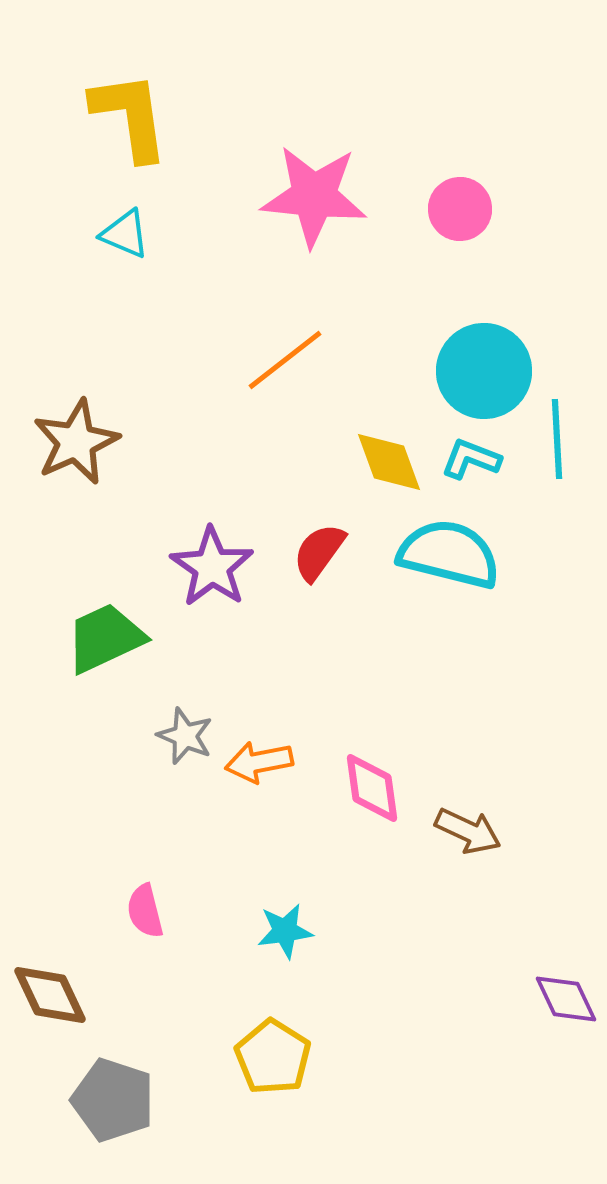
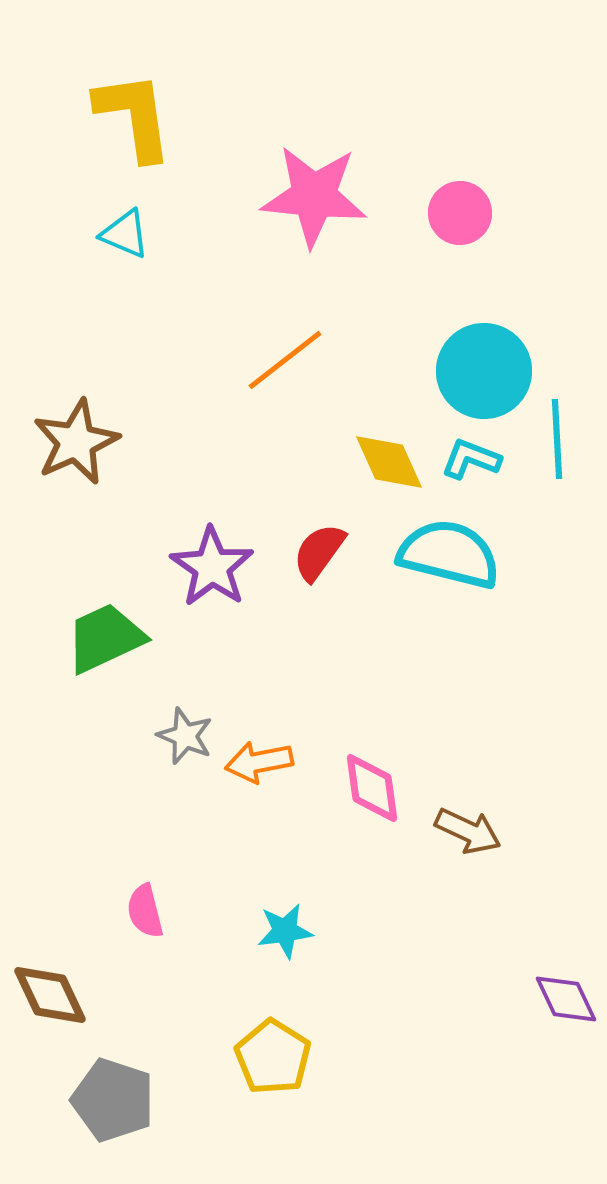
yellow L-shape: moved 4 px right
pink circle: moved 4 px down
yellow diamond: rotated 4 degrees counterclockwise
